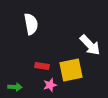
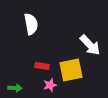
green arrow: moved 1 px down
